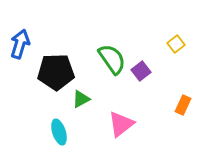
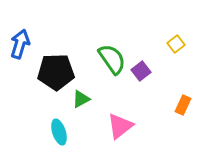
pink triangle: moved 1 px left, 2 px down
